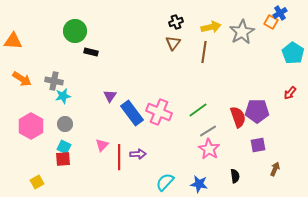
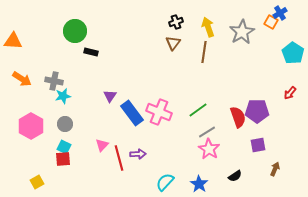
yellow arrow: moved 3 px left; rotated 96 degrees counterclockwise
gray line: moved 1 px left, 1 px down
red line: moved 1 px down; rotated 15 degrees counterclockwise
black semicircle: rotated 64 degrees clockwise
blue star: rotated 24 degrees clockwise
